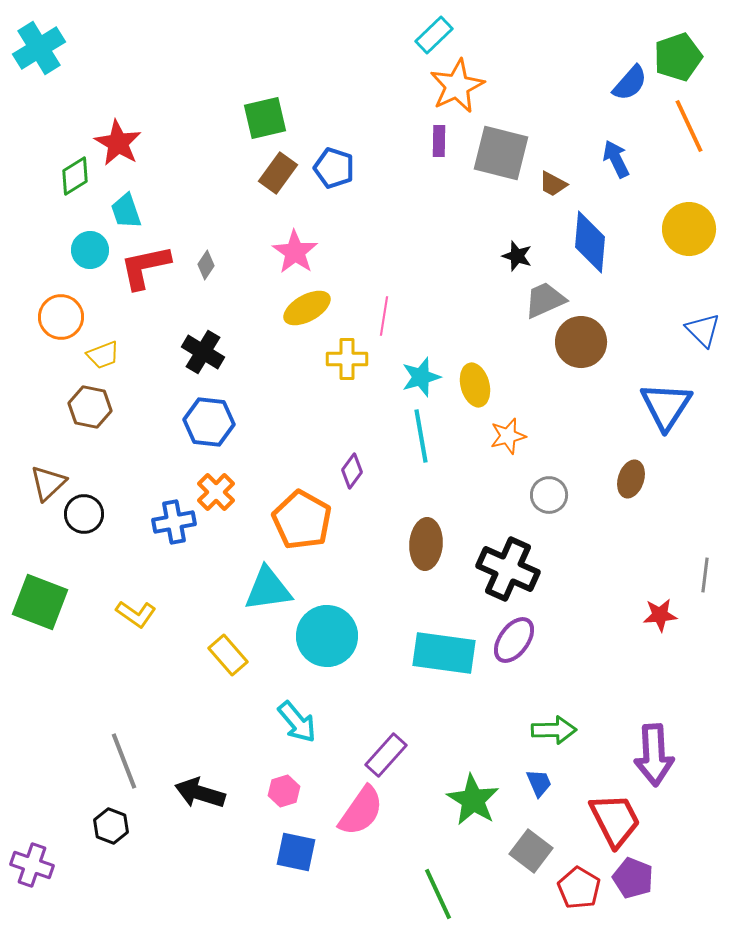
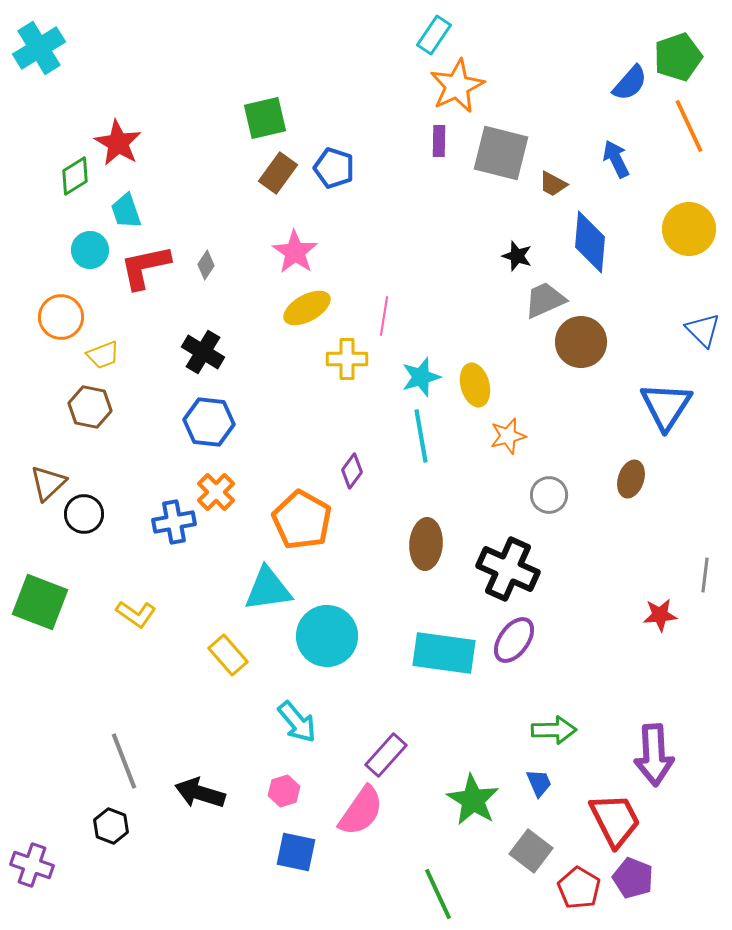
cyan rectangle at (434, 35): rotated 12 degrees counterclockwise
